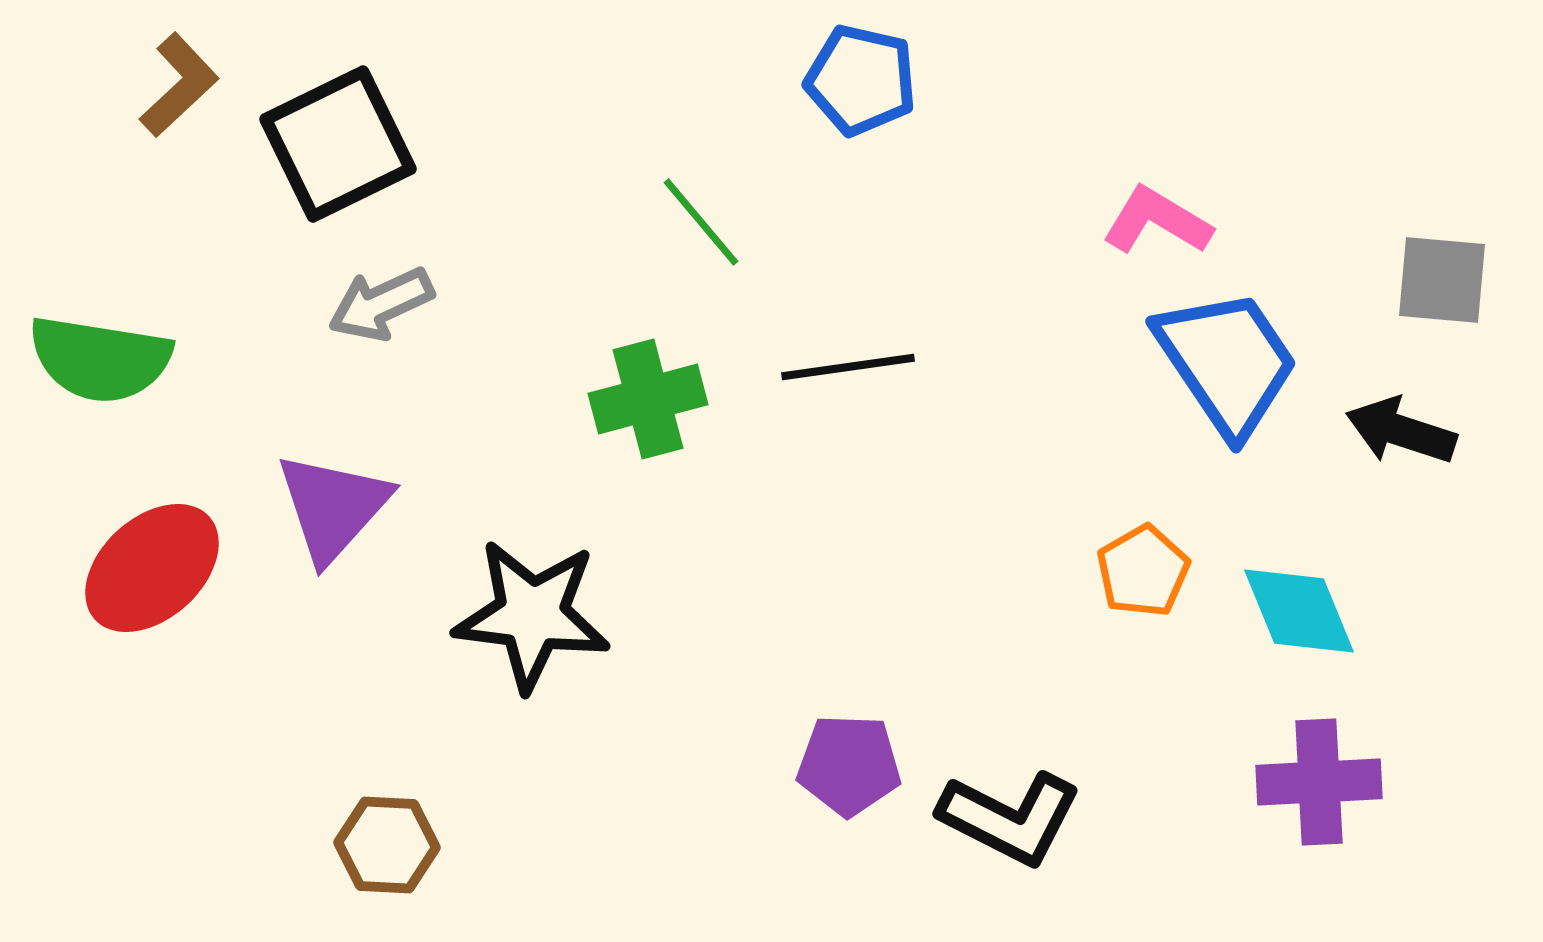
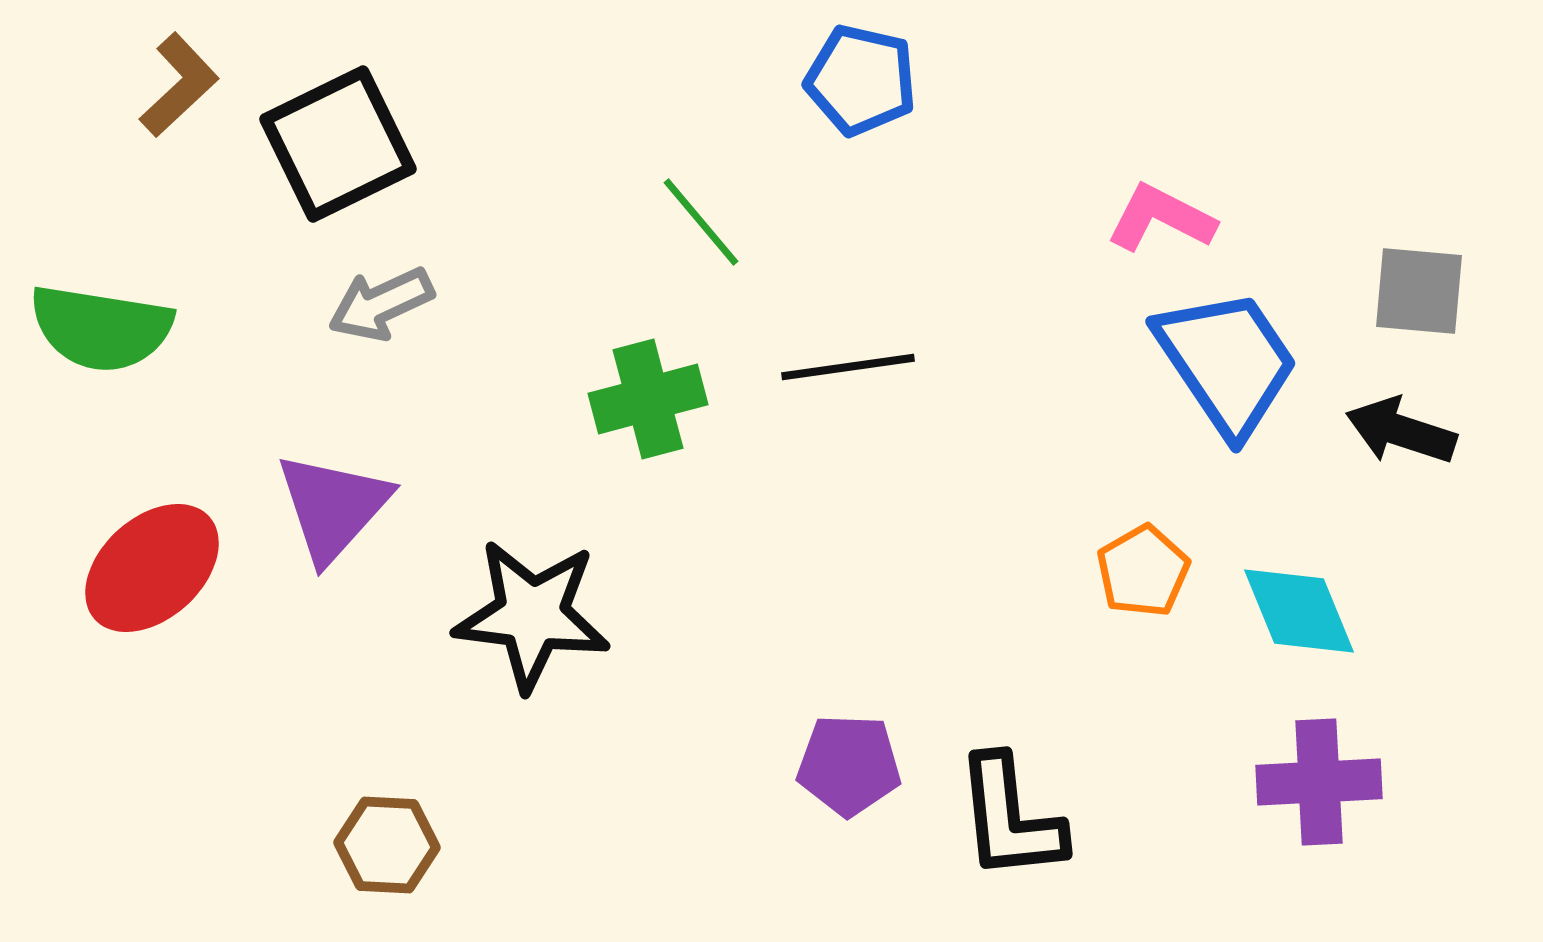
pink L-shape: moved 4 px right, 3 px up; rotated 4 degrees counterclockwise
gray square: moved 23 px left, 11 px down
green semicircle: moved 1 px right, 31 px up
black L-shape: rotated 57 degrees clockwise
